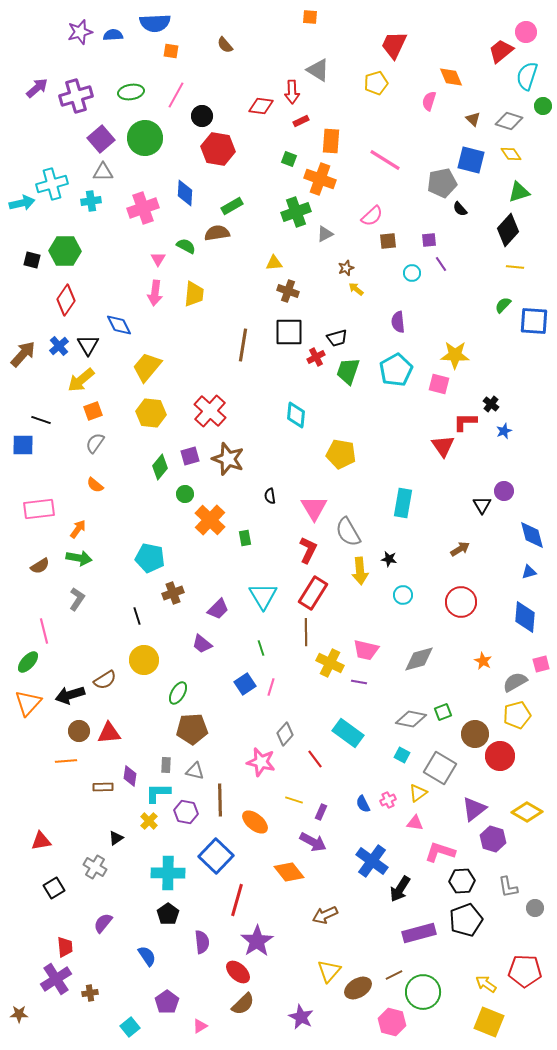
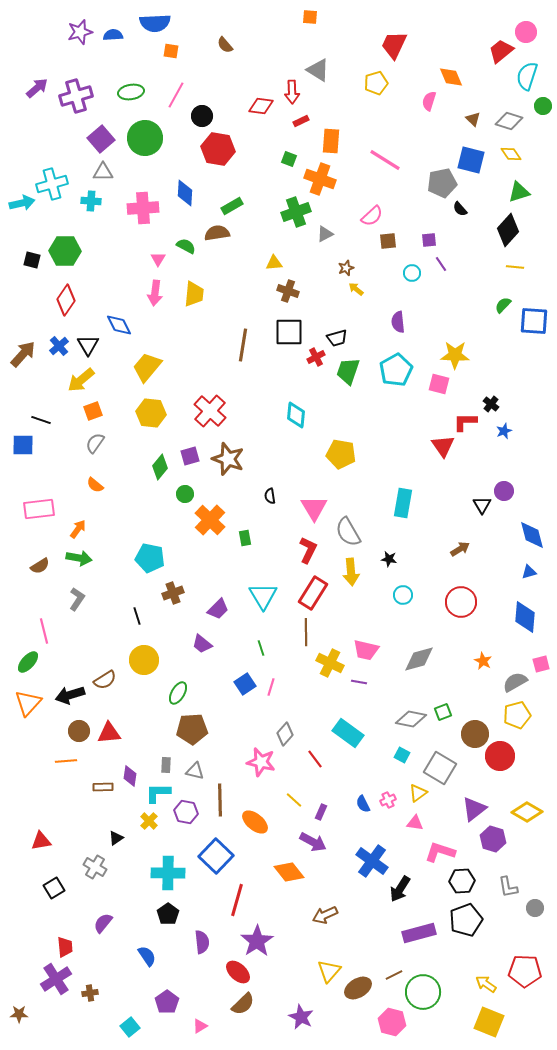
cyan cross at (91, 201): rotated 12 degrees clockwise
pink cross at (143, 208): rotated 16 degrees clockwise
yellow arrow at (360, 571): moved 9 px left, 1 px down
yellow line at (294, 800): rotated 24 degrees clockwise
